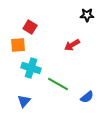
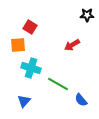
blue semicircle: moved 6 px left, 3 px down; rotated 88 degrees clockwise
